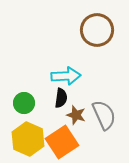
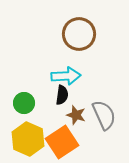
brown circle: moved 18 px left, 4 px down
black semicircle: moved 1 px right, 3 px up
